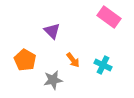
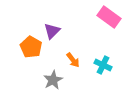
purple triangle: rotated 30 degrees clockwise
orange pentagon: moved 6 px right, 13 px up
gray star: rotated 18 degrees counterclockwise
